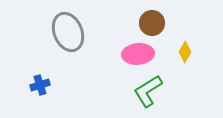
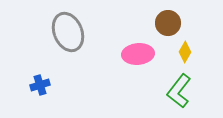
brown circle: moved 16 px right
green L-shape: moved 31 px right; rotated 20 degrees counterclockwise
